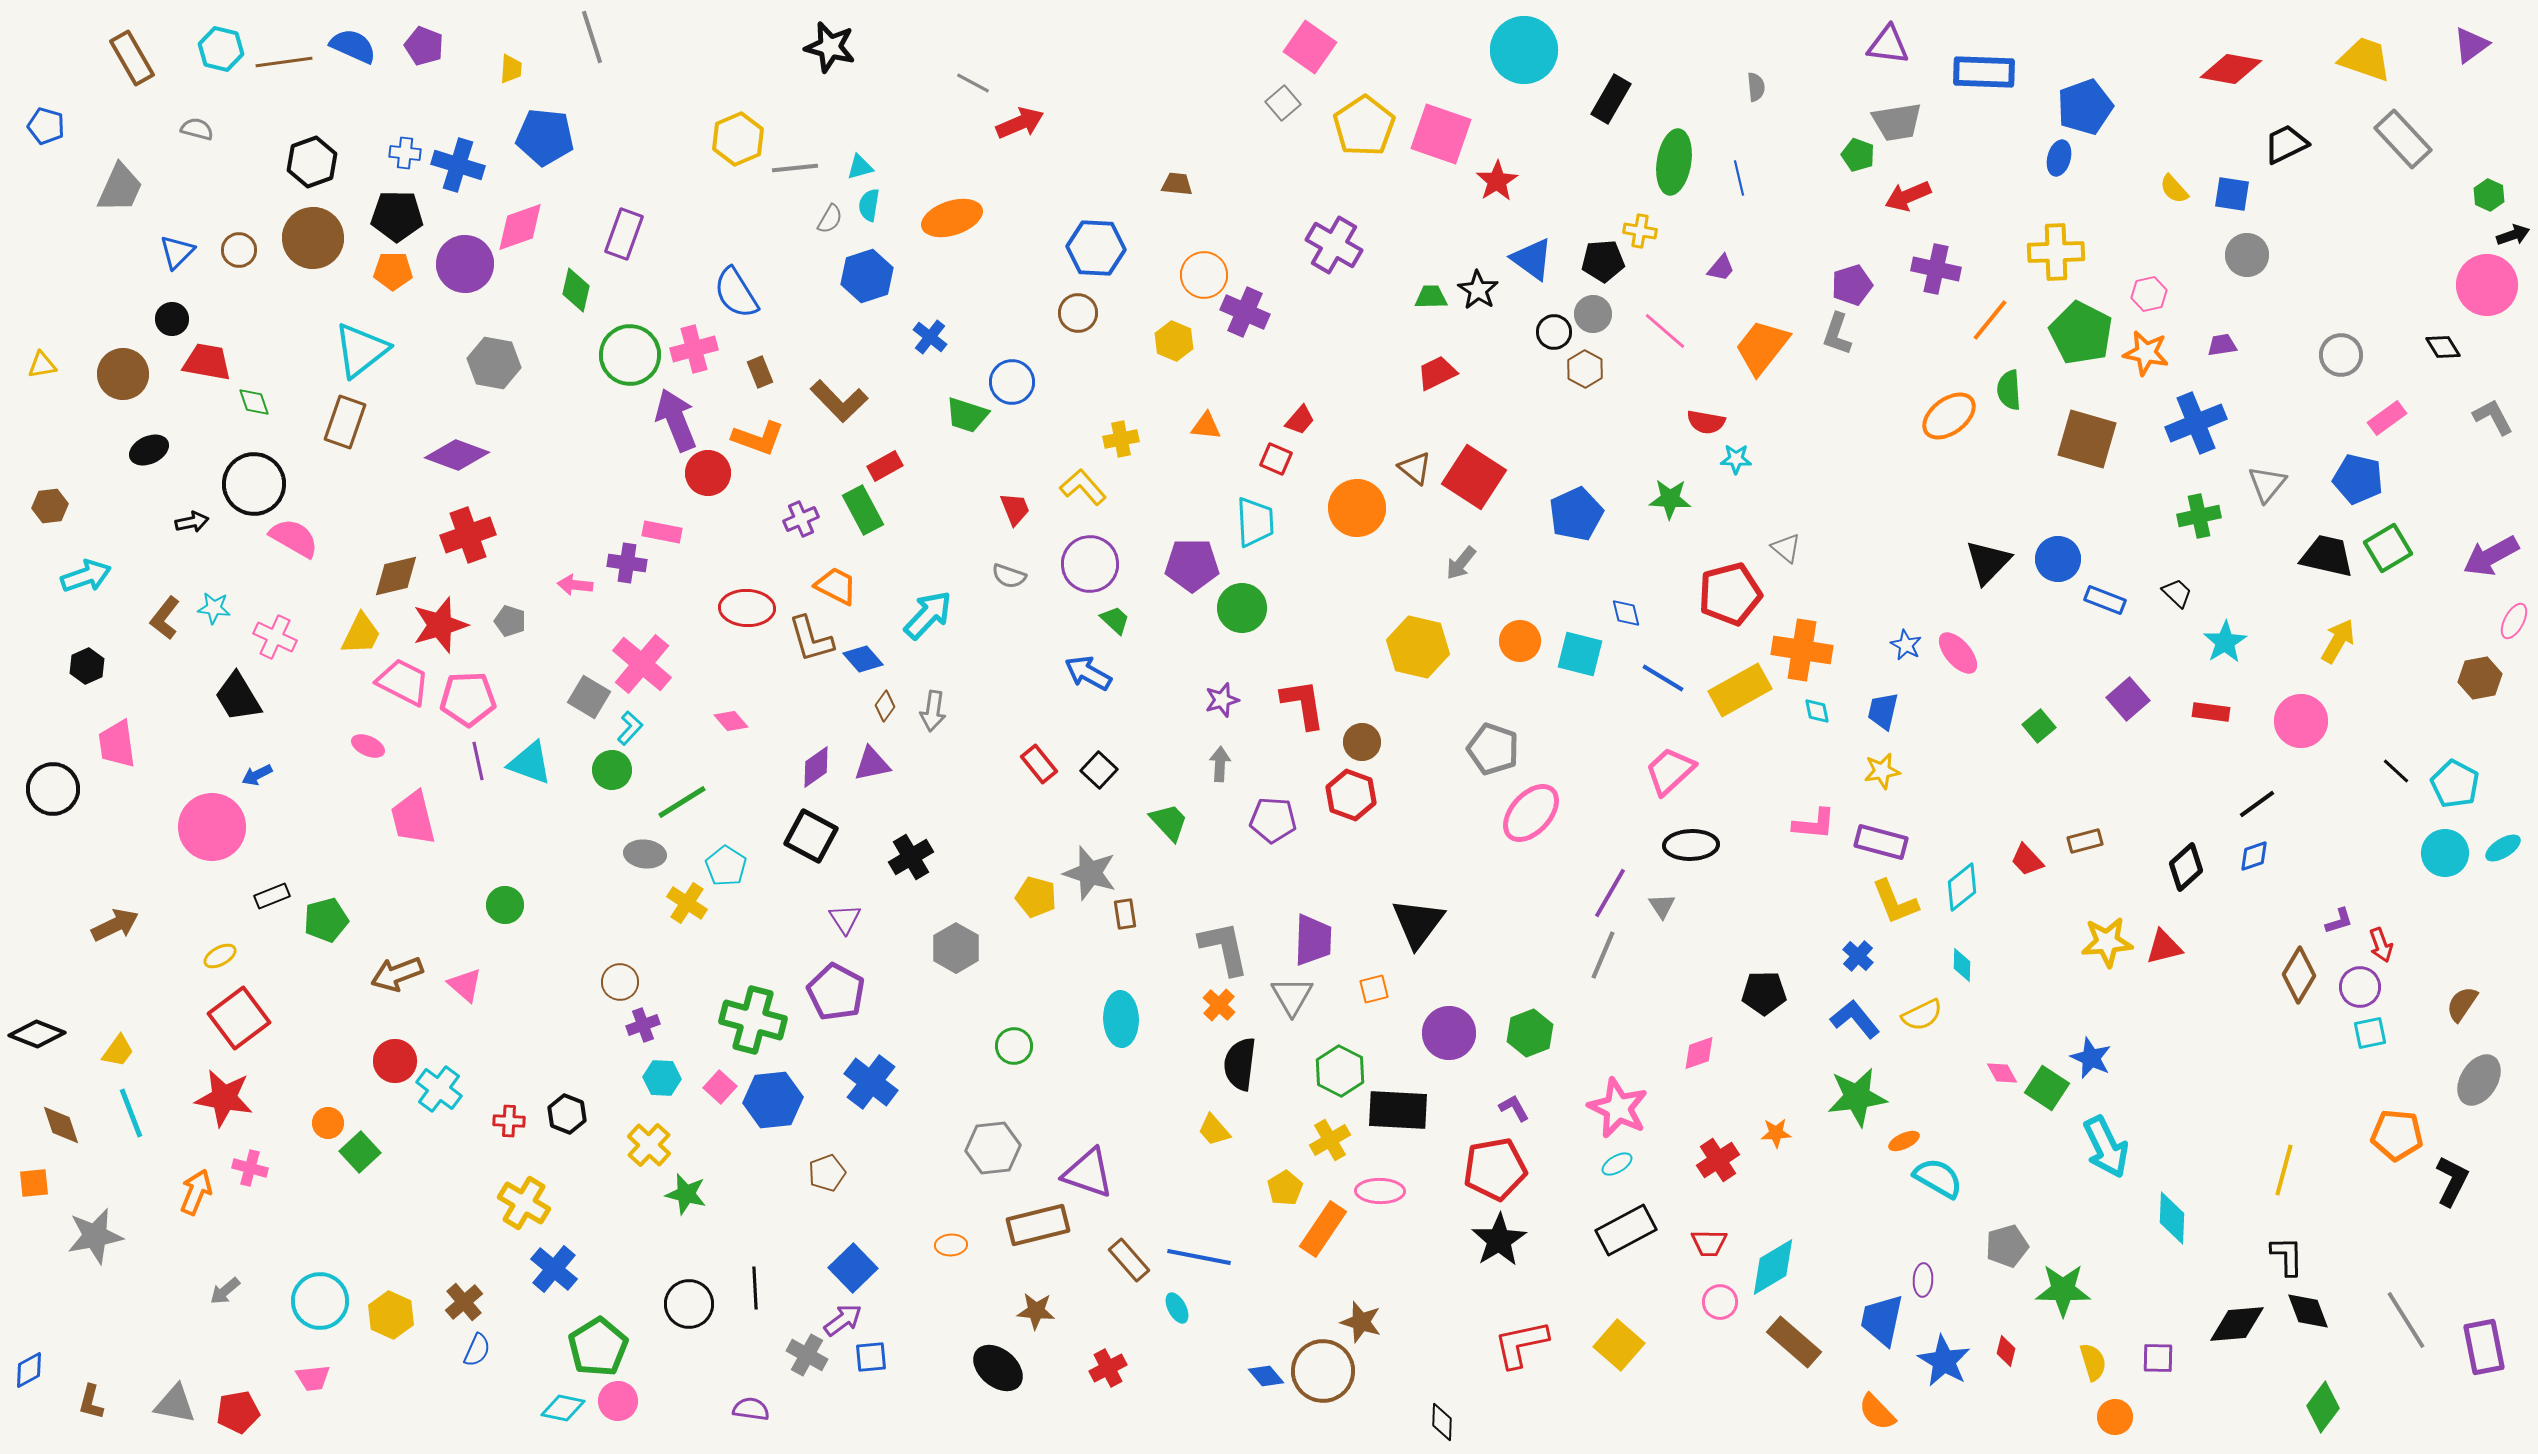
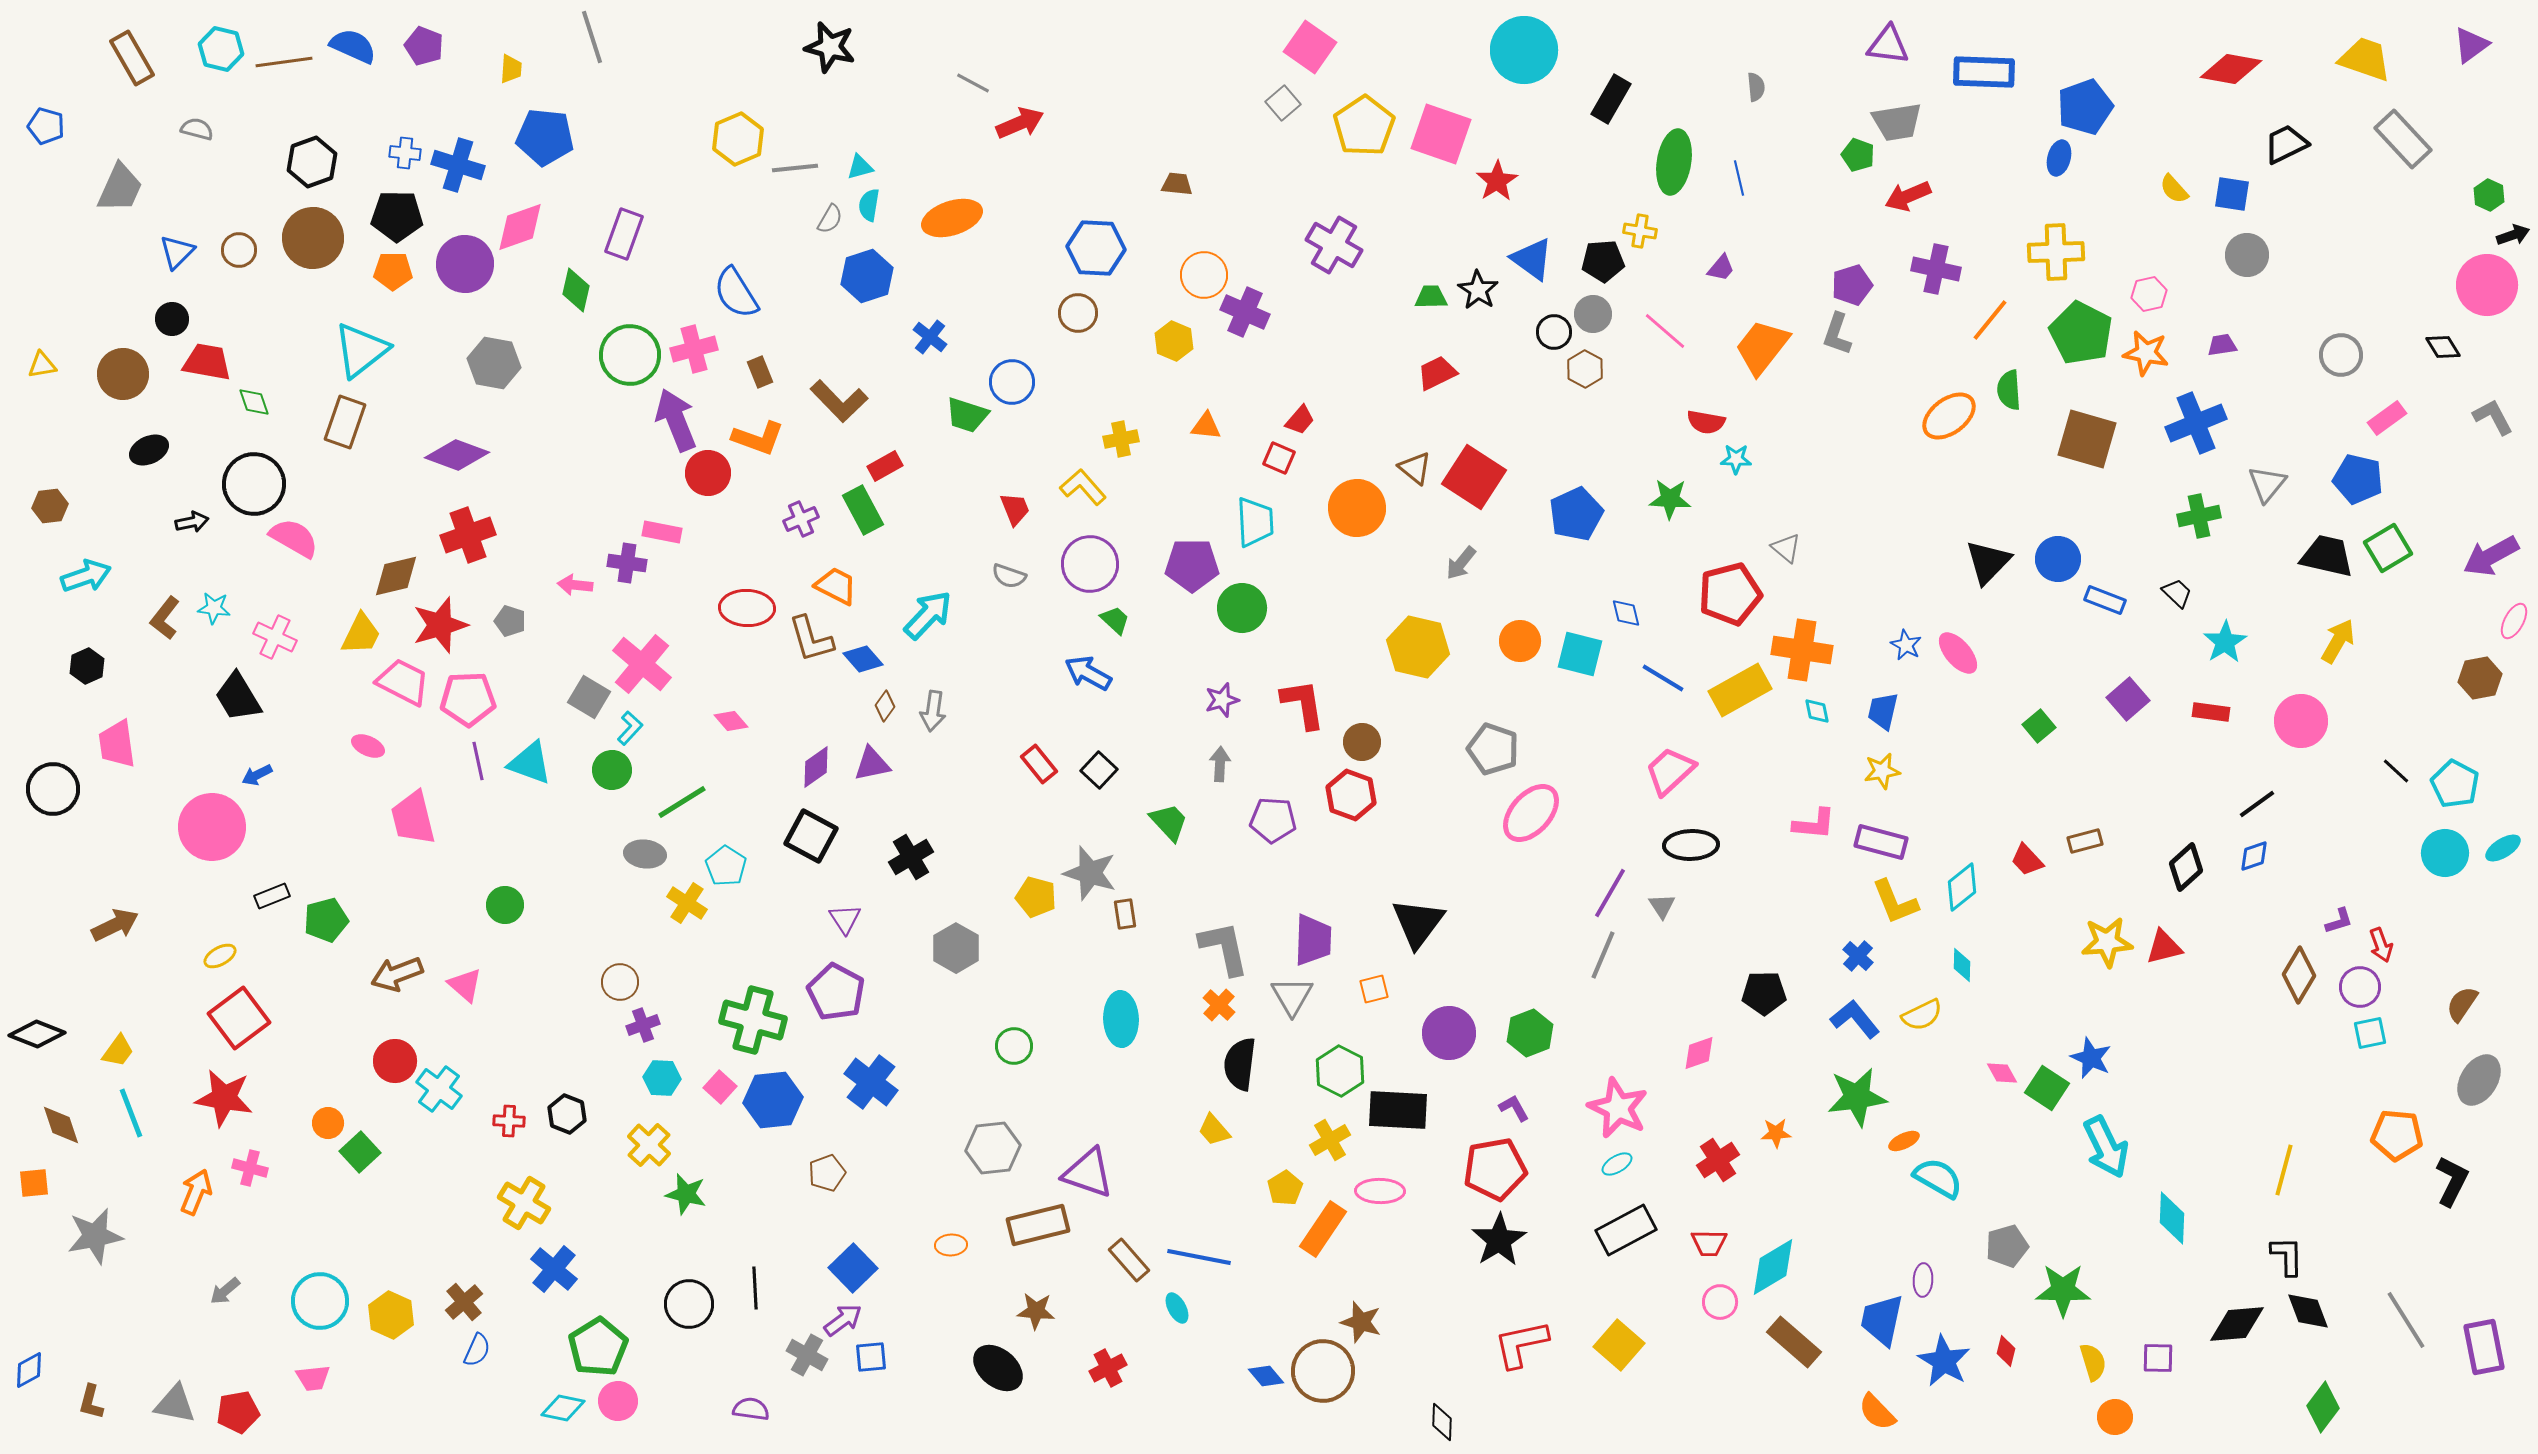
red square at (1276, 459): moved 3 px right, 1 px up
